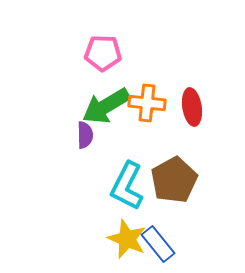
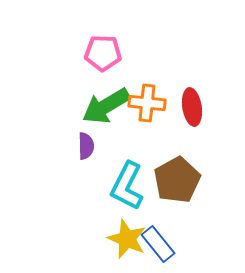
purple semicircle: moved 1 px right, 11 px down
brown pentagon: moved 3 px right
